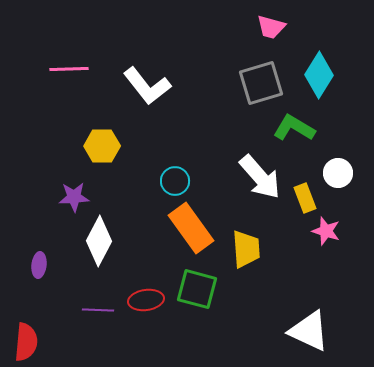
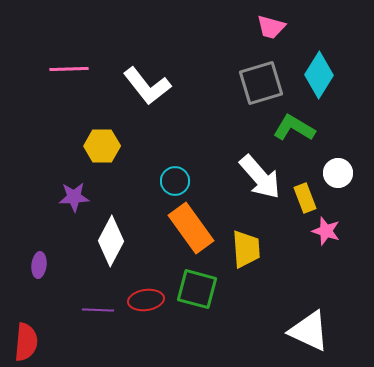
white diamond: moved 12 px right
